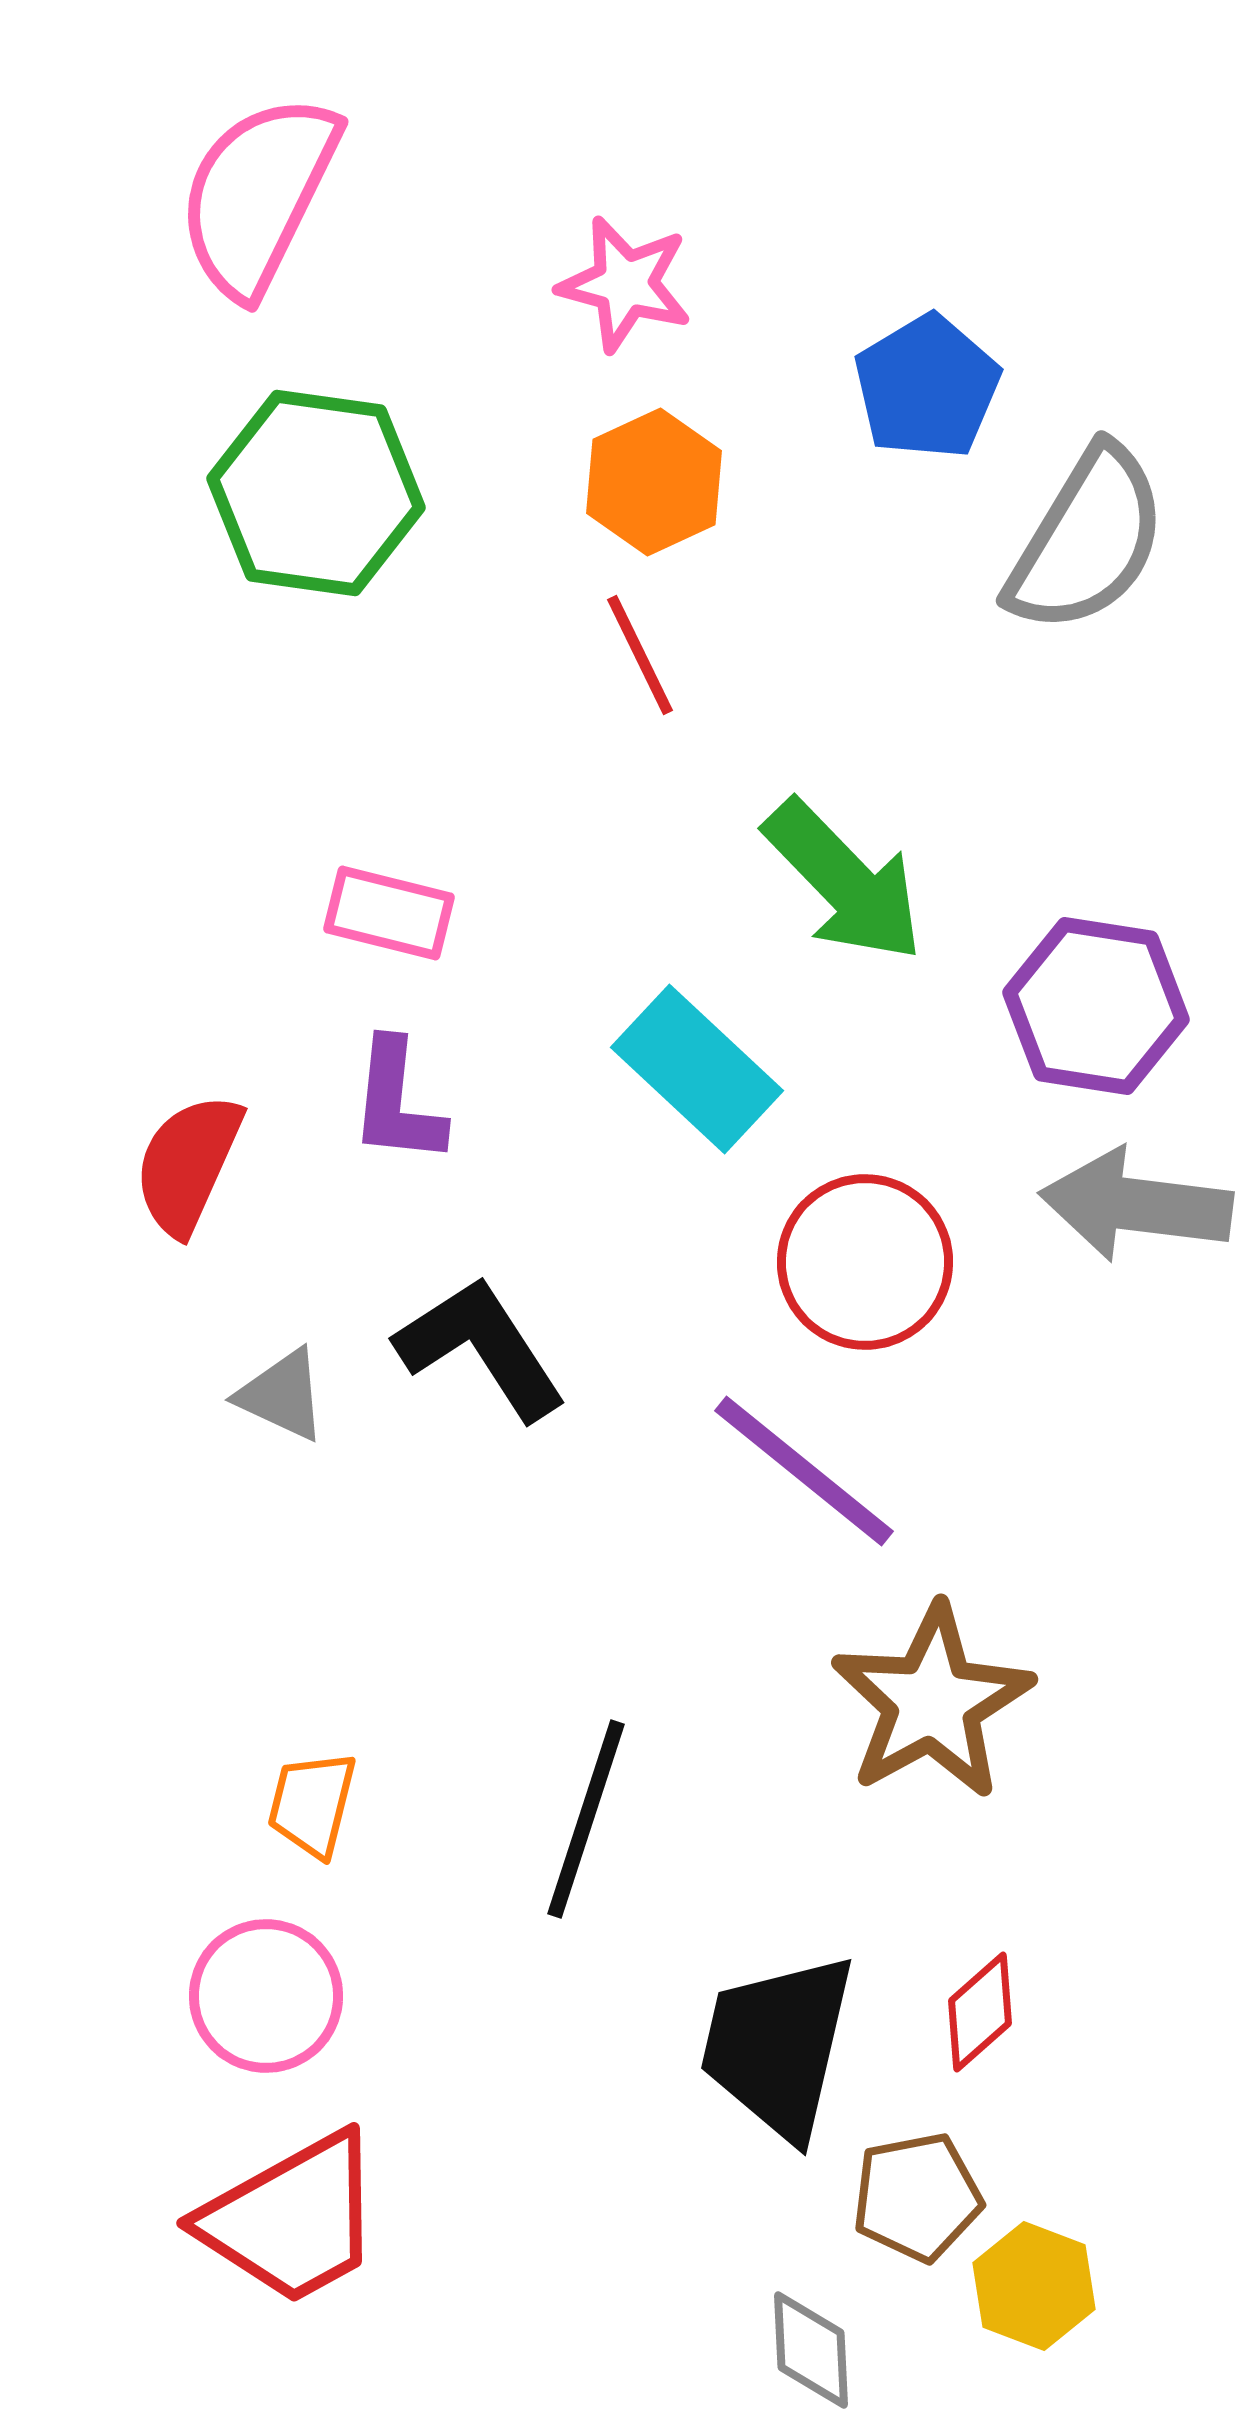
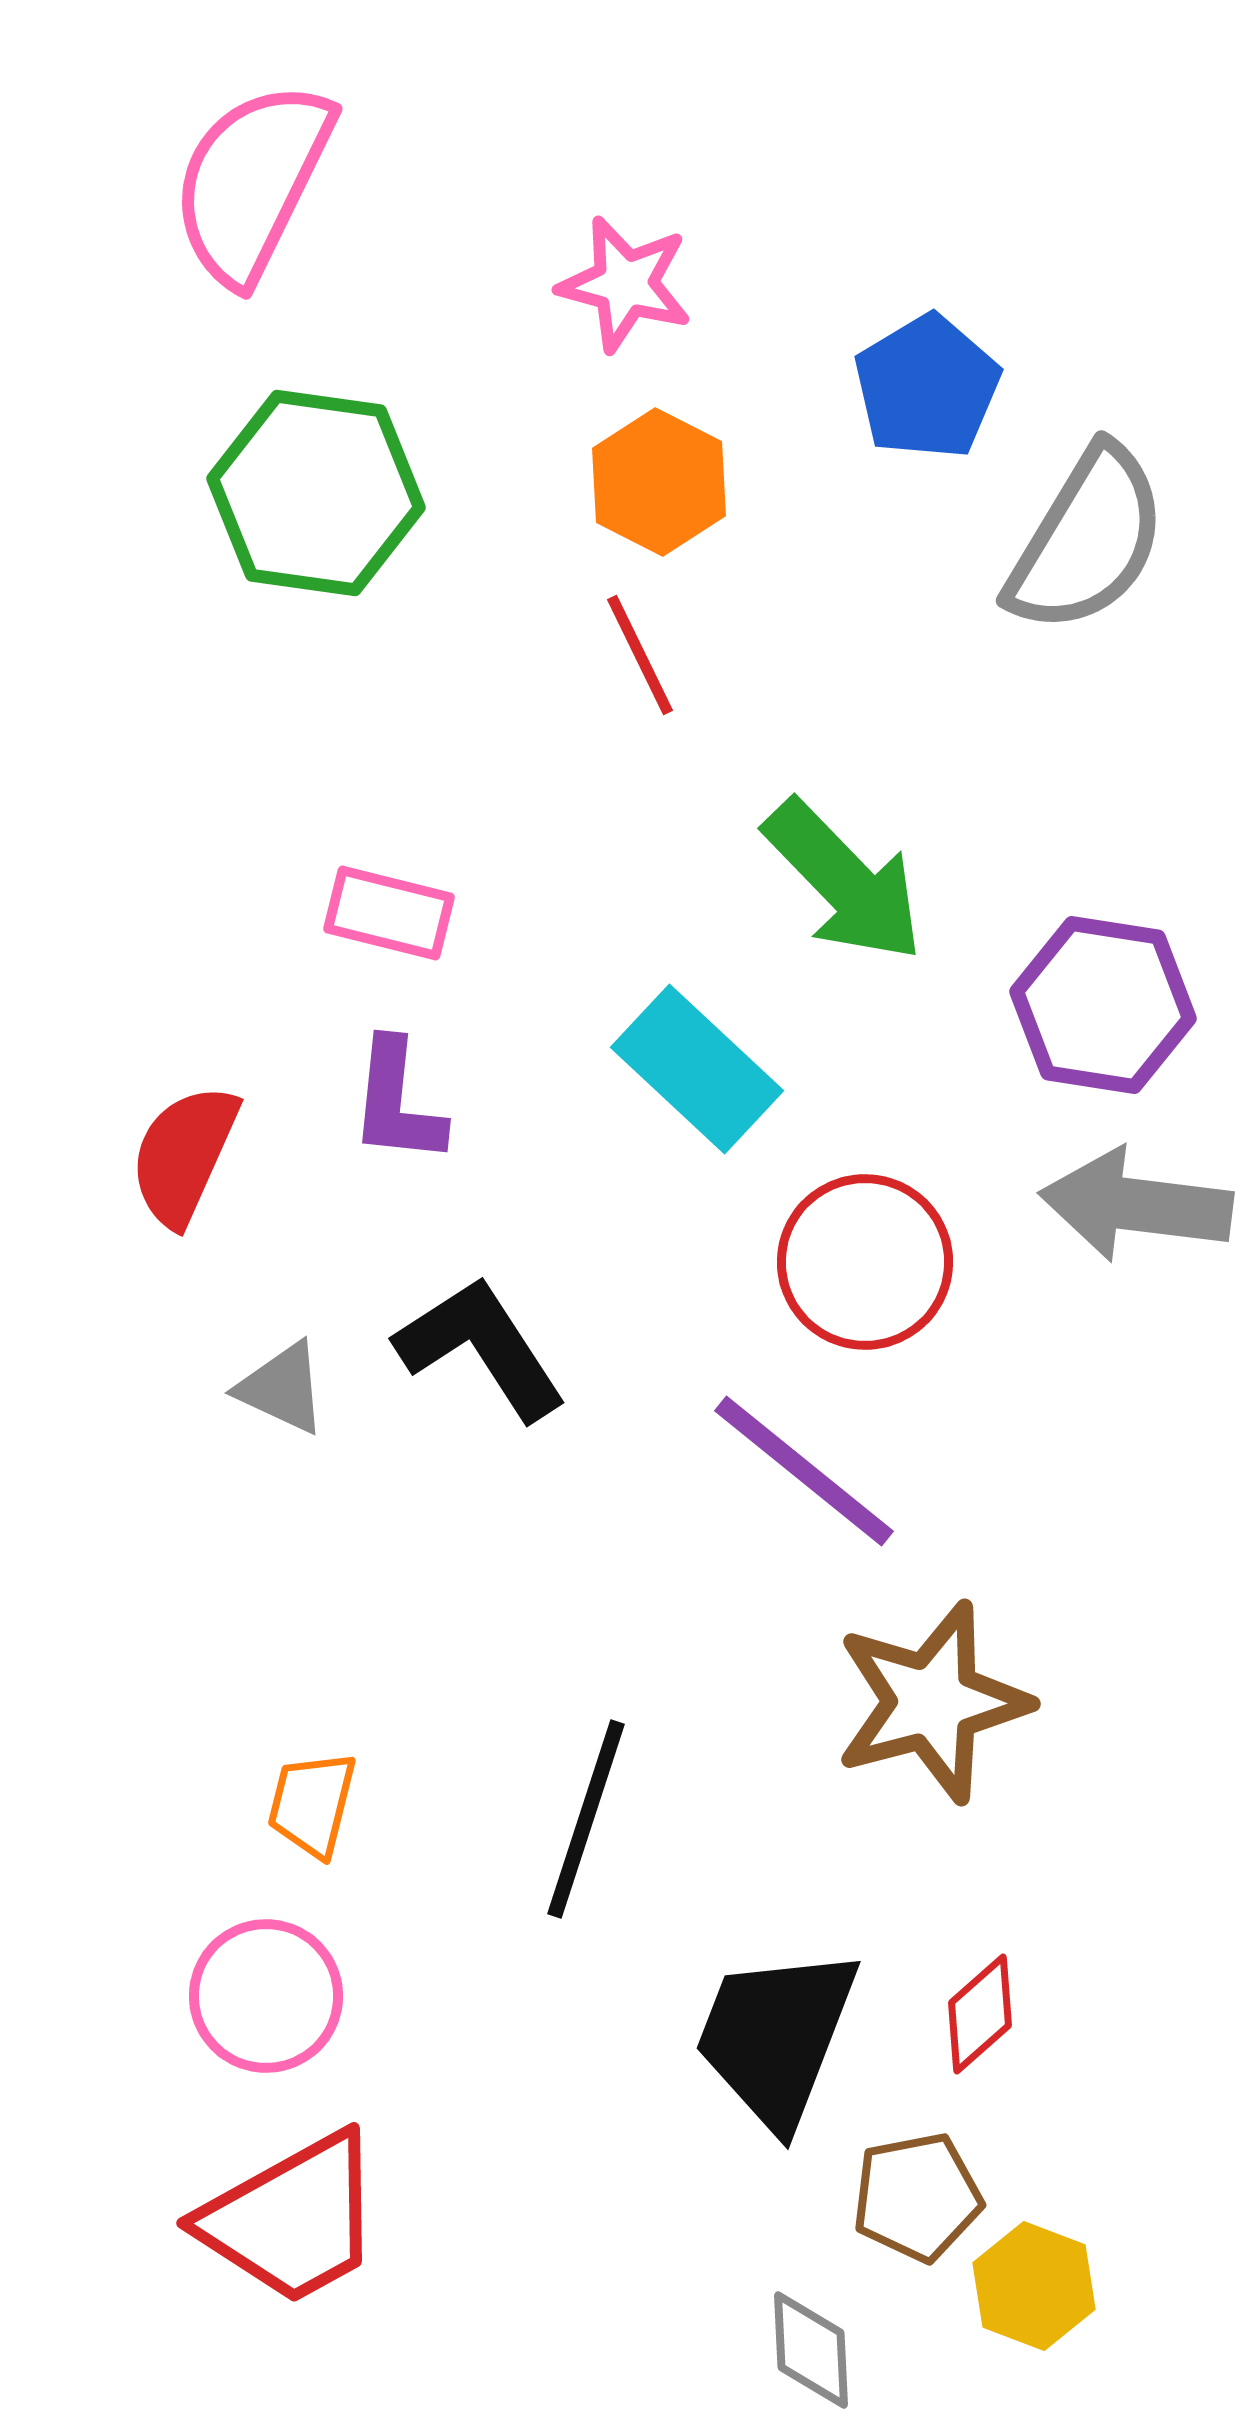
pink semicircle: moved 6 px left, 13 px up
orange hexagon: moved 5 px right; rotated 8 degrees counterclockwise
purple hexagon: moved 7 px right, 1 px up
red semicircle: moved 4 px left, 9 px up
gray triangle: moved 7 px up
brown star: rotated 14 degrees clockwise
red diamond: moved 2 px down
black trapezoid: moved 2 px left, 9 px up; rotated 8 degrees clockwise
